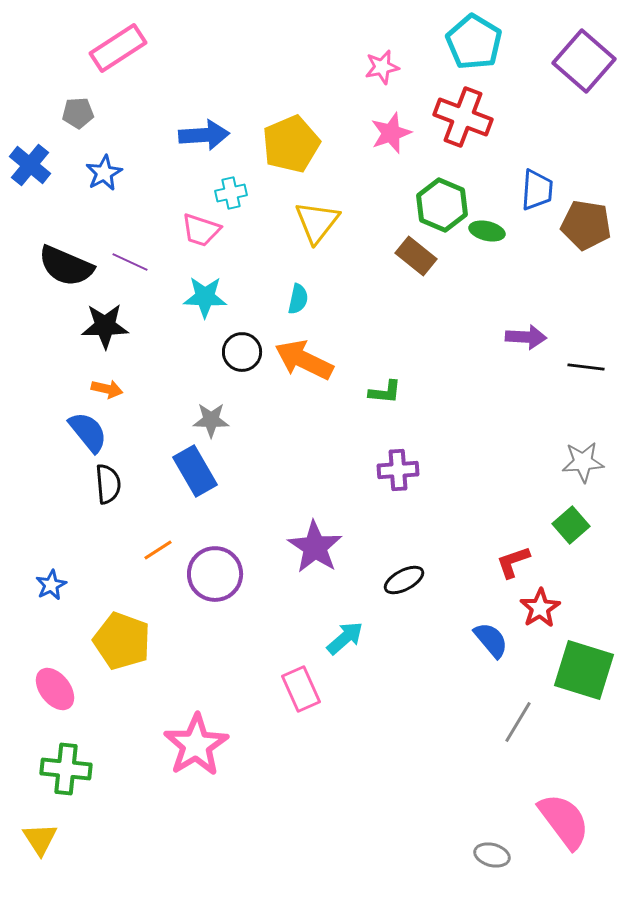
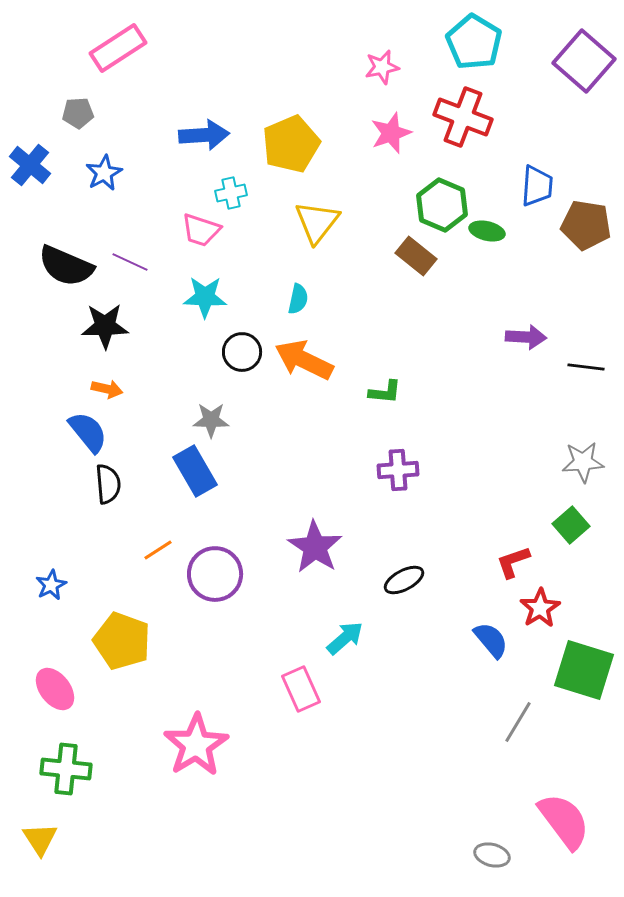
blue trapezoid at (537, 190): moved 4 px up
